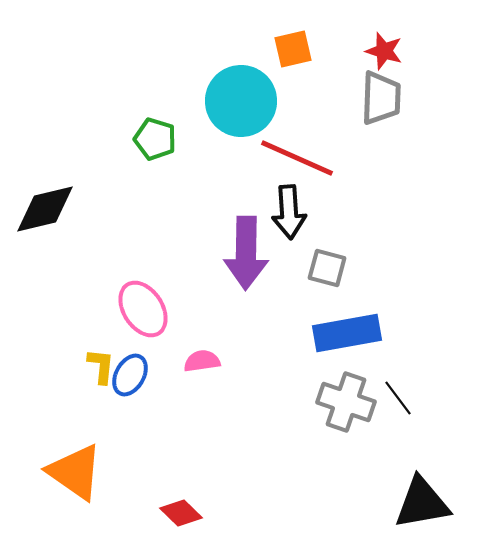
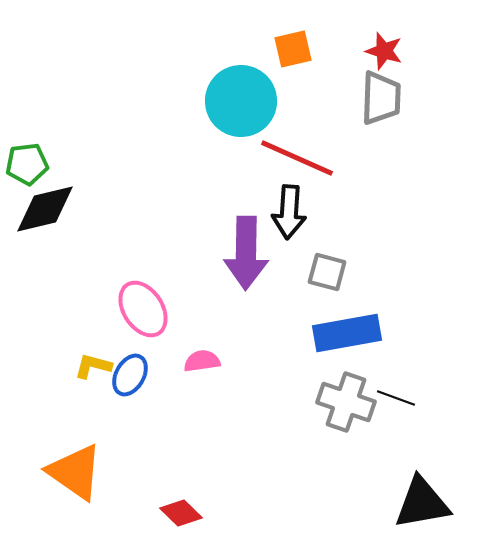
green pentagon: moved 128 px left, 25 px down; rotated 24 degrees counterclockwise
black arrow: rotated 8 degrees clockwise
gray square: moved 4 px down
yellow L-shape: moved 8 px left; rotated 81 degrees counterclockwise
black line: moved 2 px left; rotated 33 degrees counterclockwise
